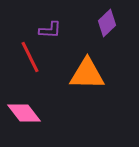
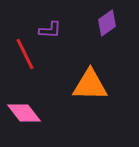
purple diamond: rotated 8 degrees clockwise
red line: moved 5 px left, 3 px up
orange triangle: moved 3 px right, 11 px down
